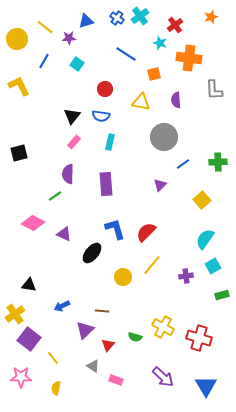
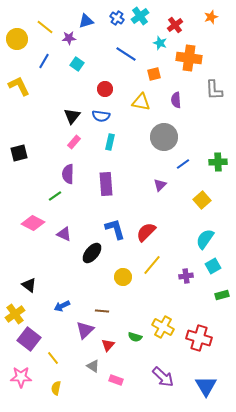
black triangle at (29, 285): rotated 28 degrees clockwise
